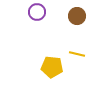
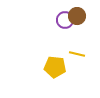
purple circle: moved 28 px right, 8 px down
yellow pentagon: moved 3 px right
